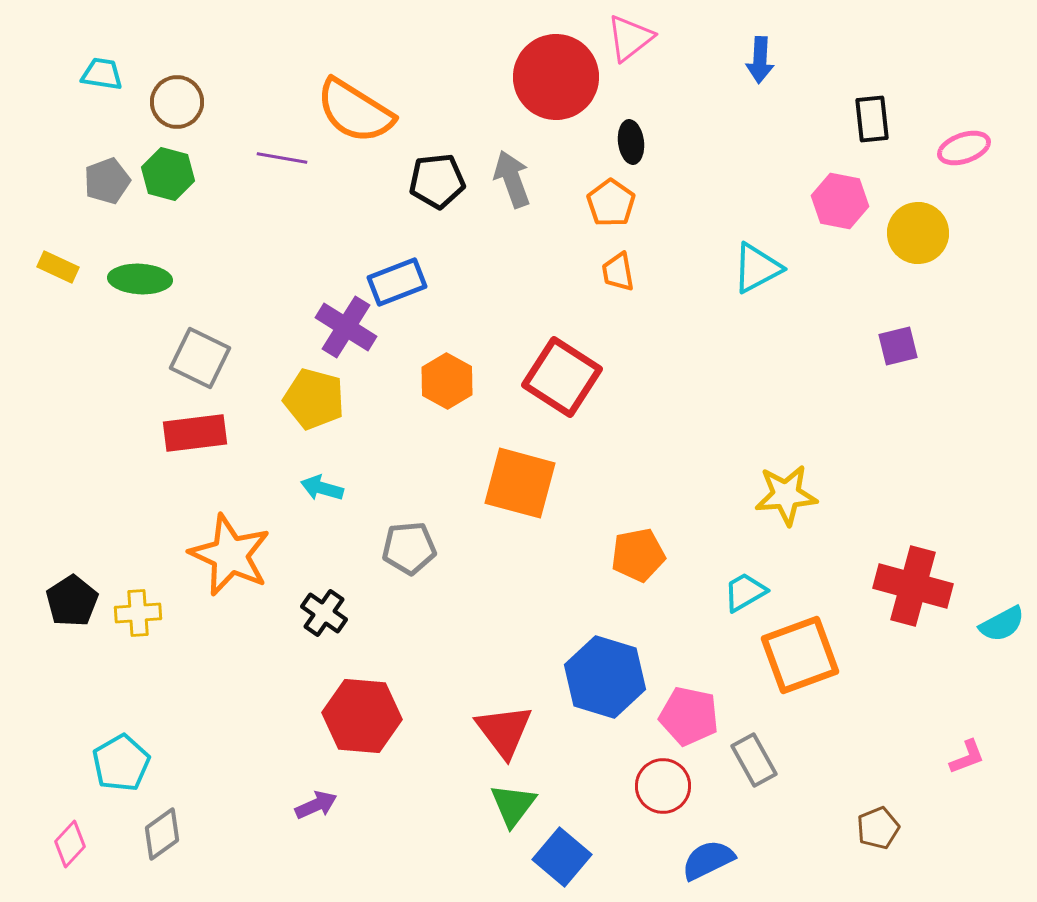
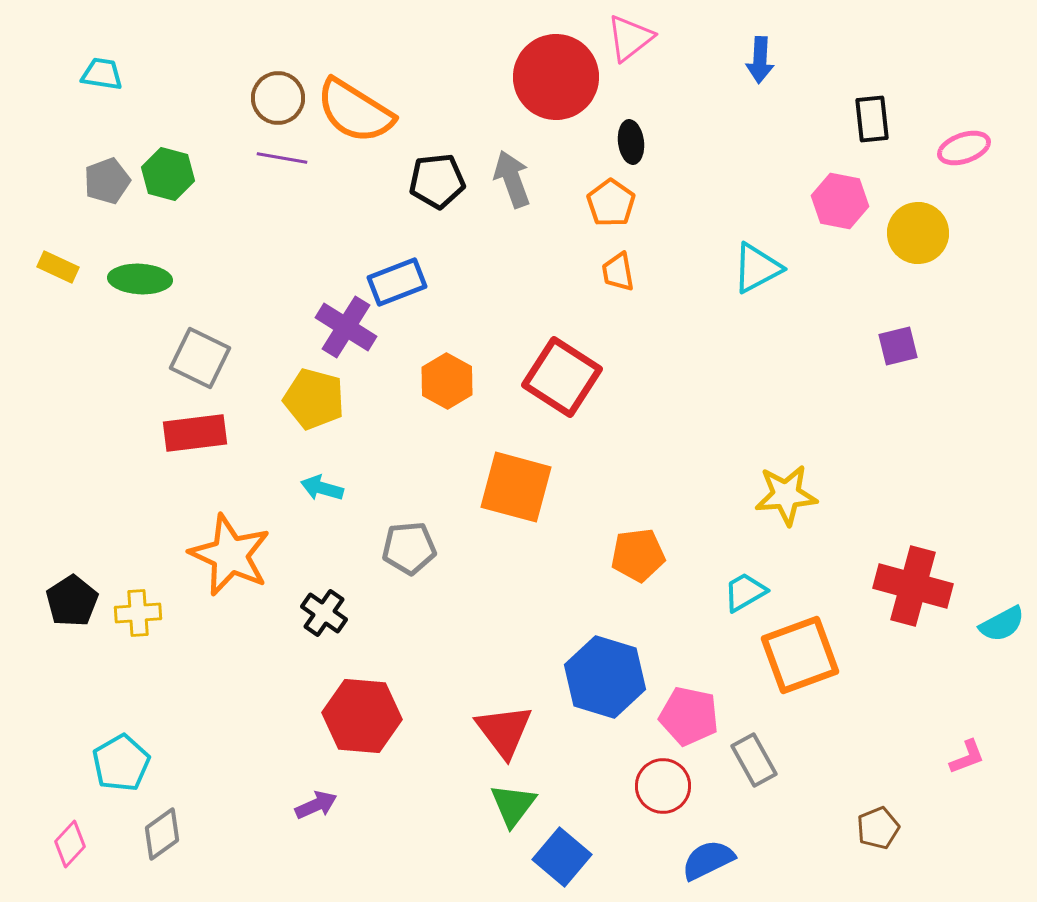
brown circle at (177, 102): moved 101 px right, 4 px up
orange square at (520, 483): moved 4 px left, 4 px down
orange pentagon at (638, 555): rotated 4 degrees clockwise
